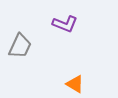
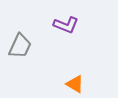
purple L-shape: moved 1 px right, 1 px down
